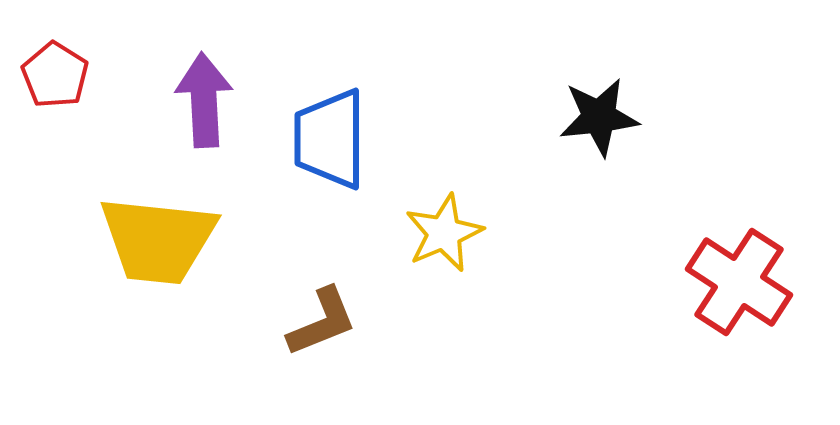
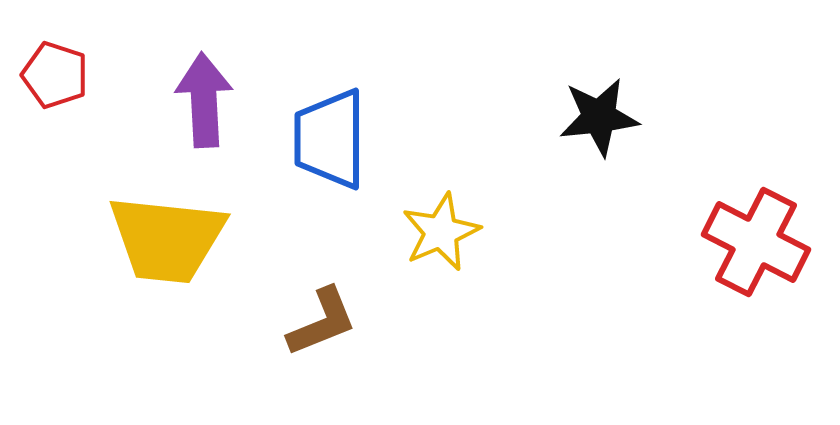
red pentagon: rotated 14 degrees counterclockwise
yellow star: moved 3 px left, 1 px up
yellow trapezoid: moved 9 px right, 1 px up
red cross: moved 17 px right, 40 px up; rotated 6 degrees counterclockwise
